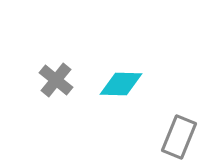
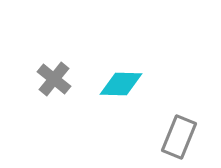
gray cross: moved 2 px left, 1 px up
